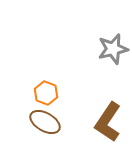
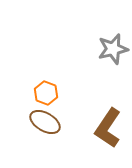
brown L-shape: moved 6 px down
